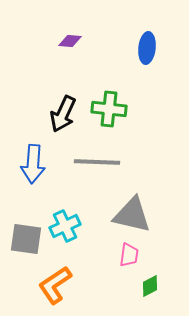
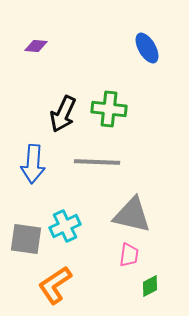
purple diamond: moved 34 px left, 5 px down
blue ellipse: rotated 36 degrees counterclockwise
